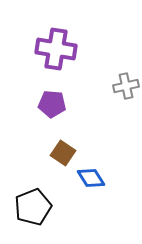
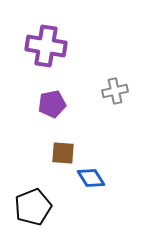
purple cross: moved 10 px left, 3 px up
gray cross: moved 11 px left, 5 px down
purple pentagon: rotated 16 degrees counterclockwise
brown square: rotated 30 degrees counterclockwise
